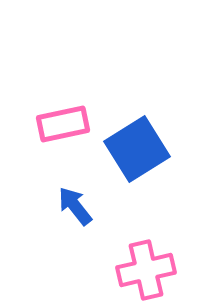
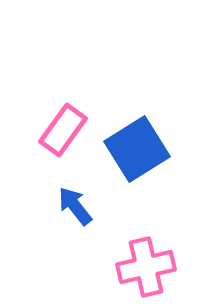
pink rectangle: moved 6 px down; rotated 42 degrees counterclockwise
pink cross: moved 3 px up
